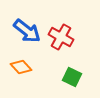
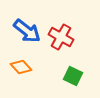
green square: moved 1 px right, 1 px up
